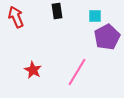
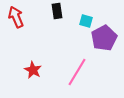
cyan square: moved 9 px left, 5 px down; rotated 16 degrees clockwise
purple pentagon: moved 3 px left, 1 px down
